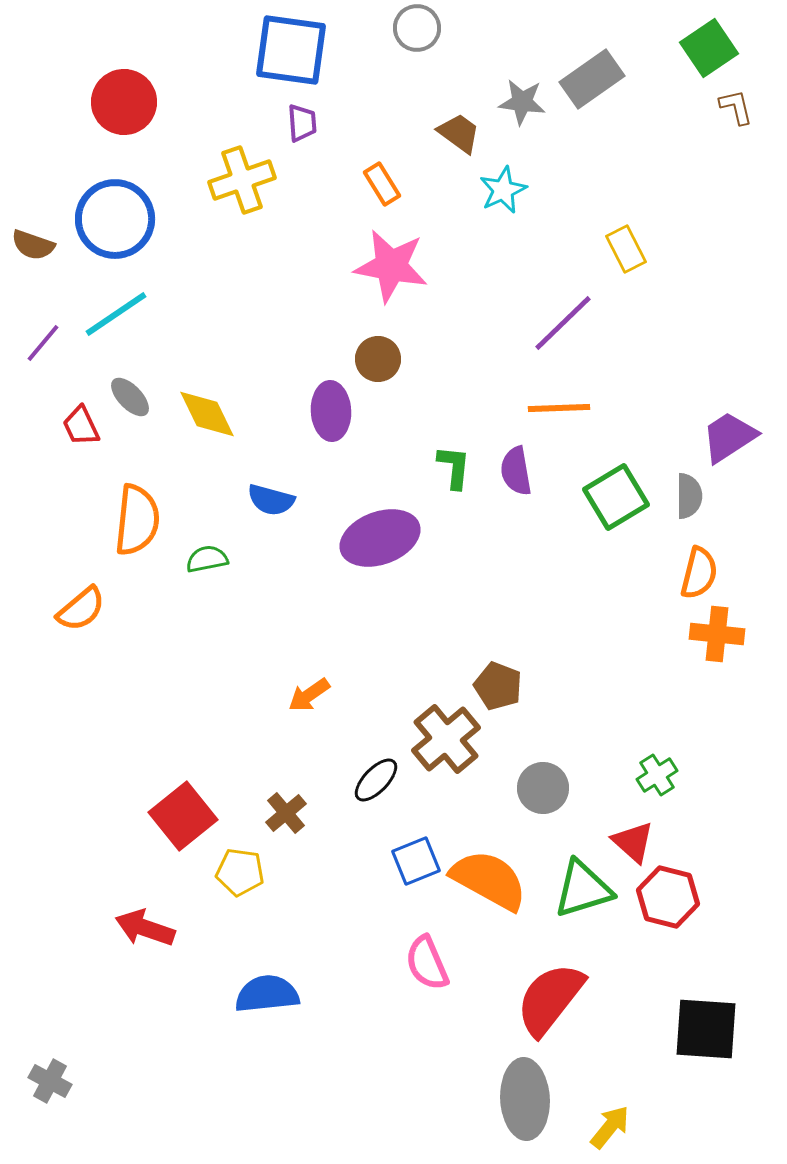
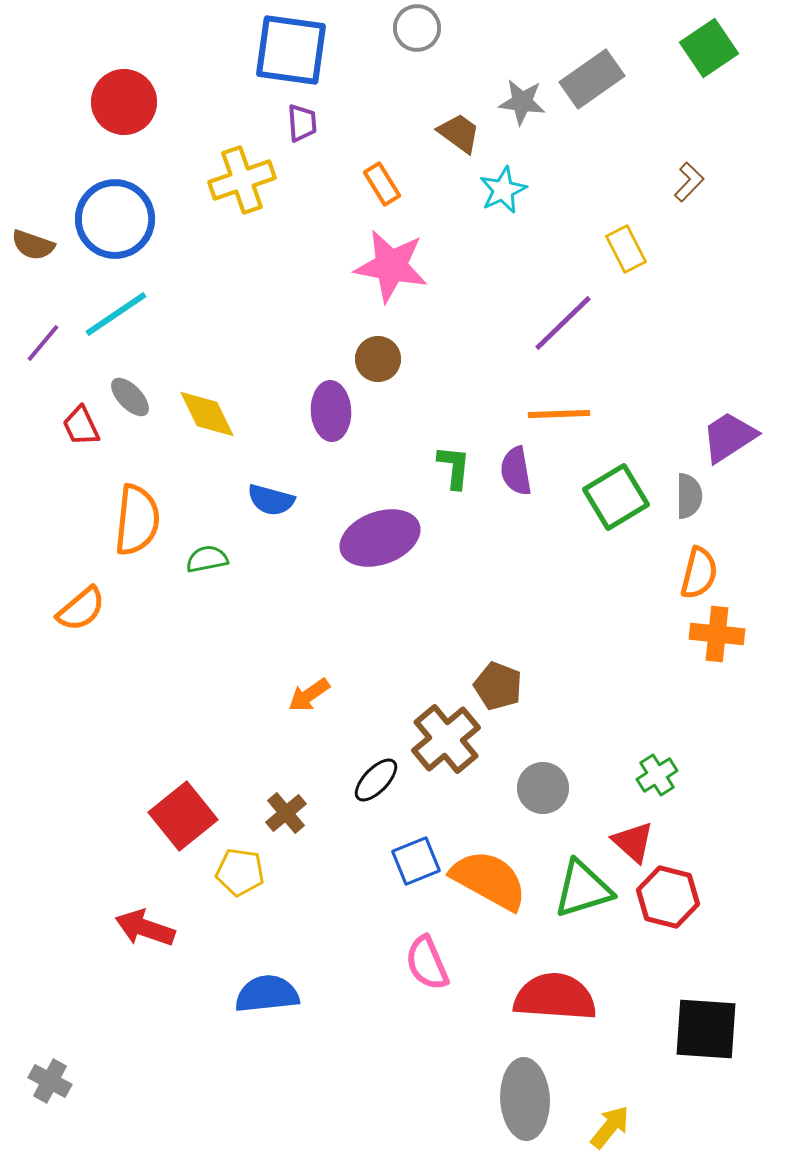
brown L-shape at (736, 107): moved 47 px left, 75 px down; rotated 57 degrees clockwise
orange line at (559, 408): moved 6 px down
red semicircle at (550, 999): moved 5 px right, 2 px up; rotated 56 degrees clockwise
